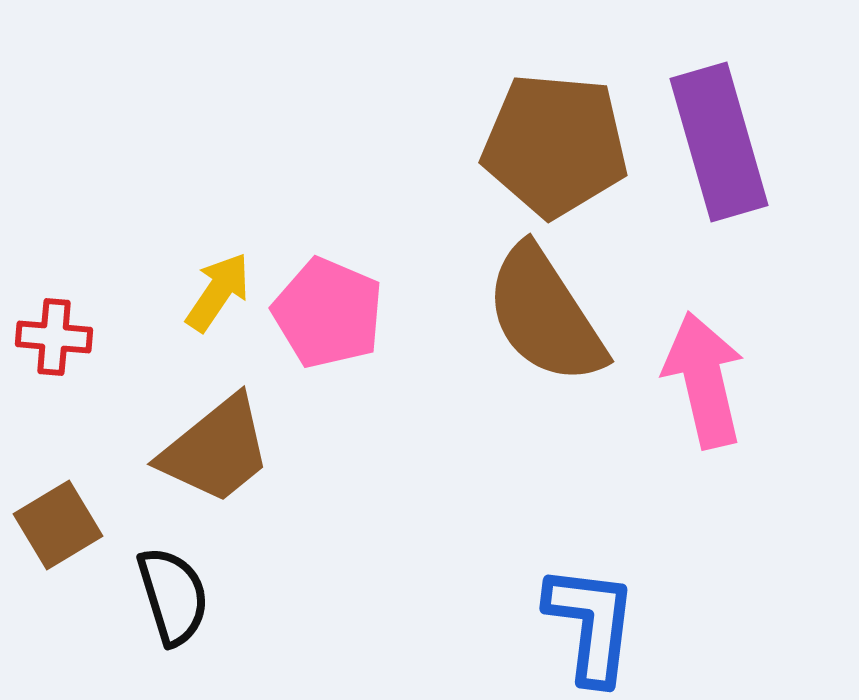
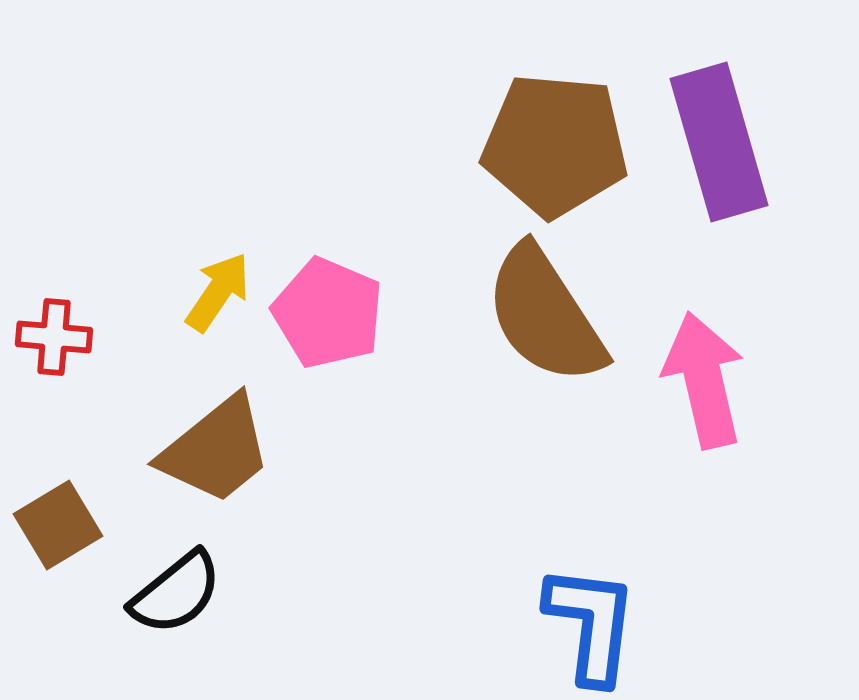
black semicircle: moved 3 px right, 3 px up; rotated 68 degrees clockwise
